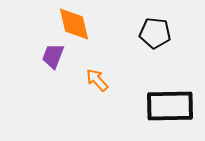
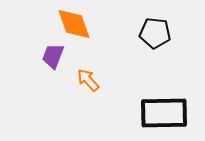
orange diamond: rotated 6 degrees counterclockwise
orange arrow: moved 9 px left
black rectangle: moved 6 px left, 7 px down
